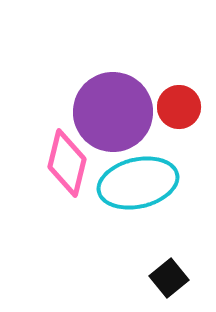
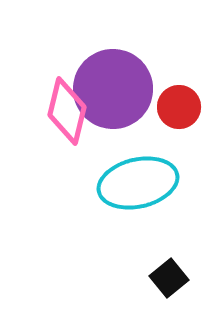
purple circle: moved 23 px up
pink diamond: moved 52 px up
